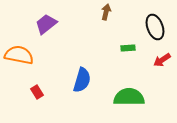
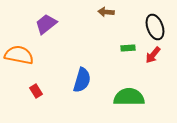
brown arrow: rotated 98 degrees counterclockwise
red arrow: moved 9 px left, 5 px up; rotated 18 degrees counterclockwise
red rectangle: moved 1 px left, 1 px up
